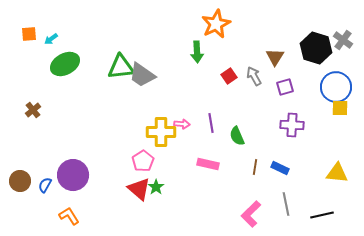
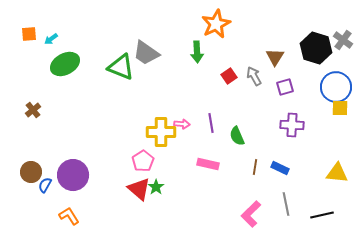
green triangle: rotated 28 degrees clockwise
gray trapezoid: moved 4 px right, 22 px up
brown circle: moved 11 px right, 9 px up
